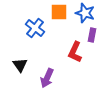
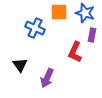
blue cross: rotated 12 degrees counterclockwise
